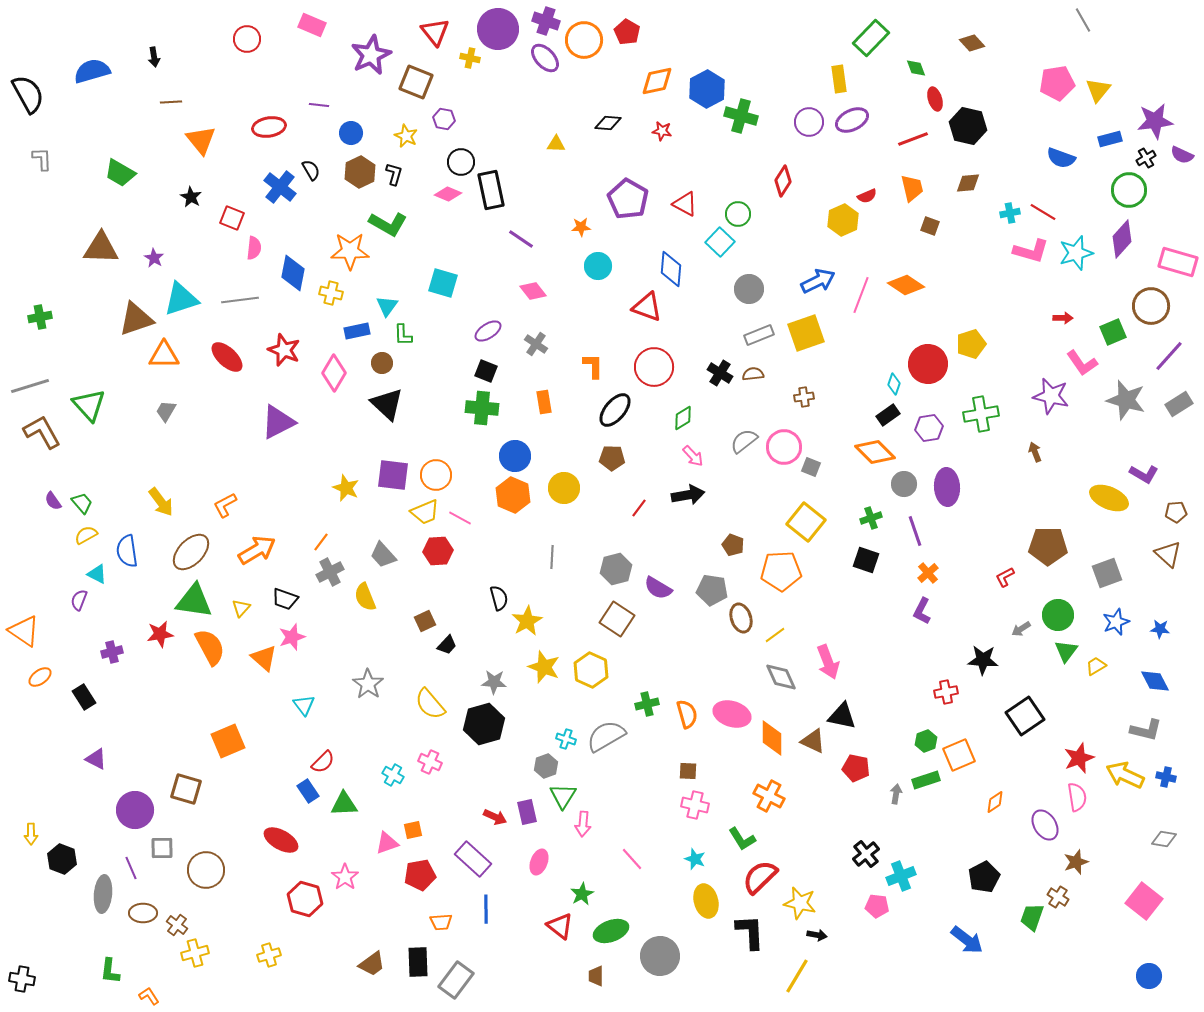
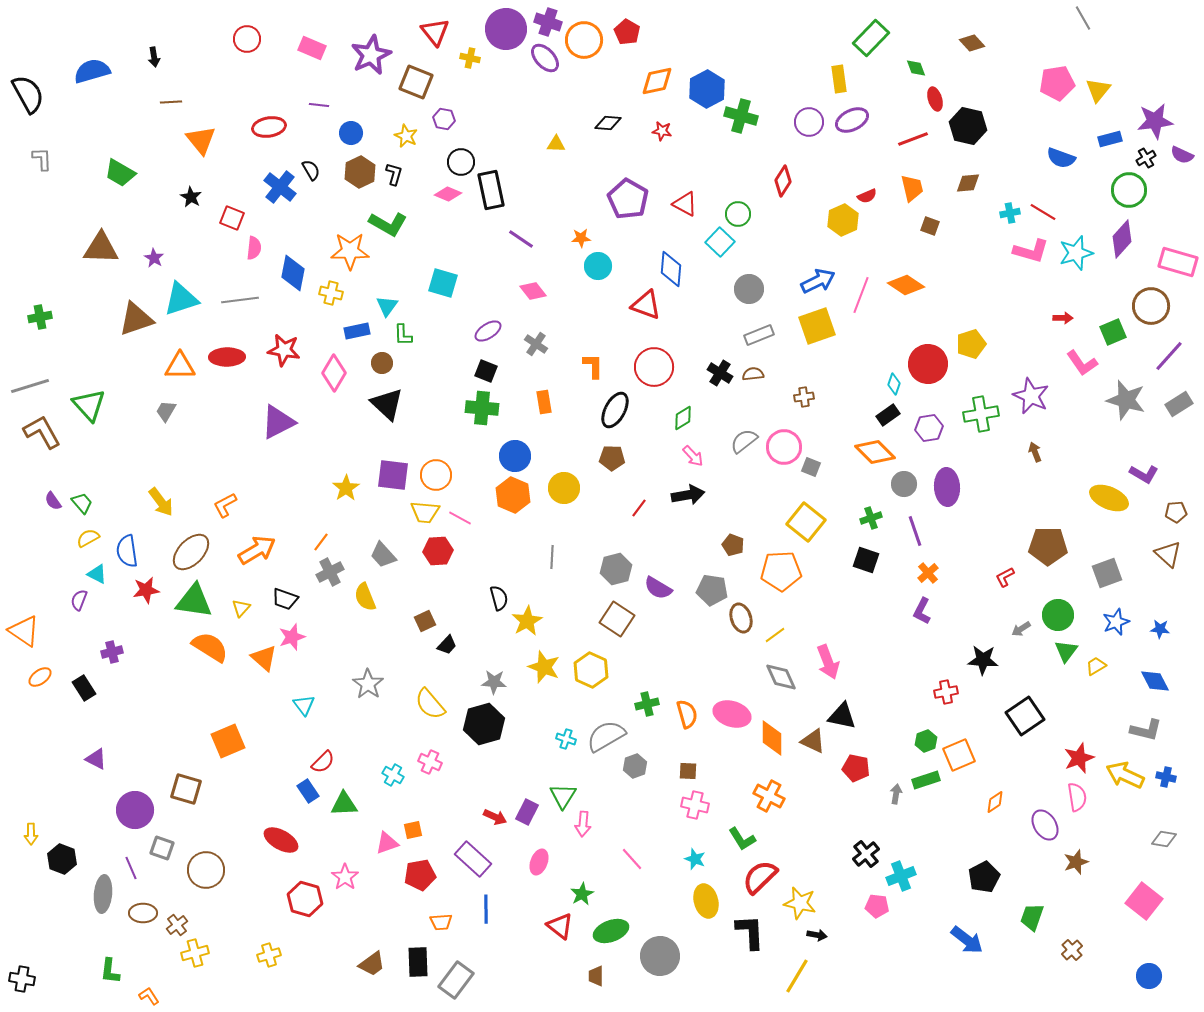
gray line at (1083, 20): moved 2 px up
purple cross at (546, 21): moved 2 px right, 1 px down
pink rectangle at (312, 25): moved 23 px down
purple circle at (498, 29): moved 8 px right
orange star at (581, 227): moved 11 px down
red triangle at (647, 307): moved 1 px left, 2 px up
yellow square at (806, 333): moved 11 px right, 7 px up
red star at (284, 350): rotated 12 degrees counterclockwise
orange triangle at (164, 355): moved 16 px right, 11 px down
red ellipse at (227, 357): rotated 44 degrees counterclockwise
purple star at (1051, 396): moved 20 px left; rotated 12 degrees clockwise
black ellipse at (615, 410): rotated 12 degrees counterclockwise
yellow star at (346, 488): rotated 16 degrees clockwise
yellow trapezoid at (425, 512): rotated 28 degrees clockwise
yellow semicircle at (86, 535): moved 2 px right, 3 px down
red star at (160, 634): moved 14 px left, 44 px up
orange semicircle at (210, 647): rotated 30 degrees counterclockwise
black rectangle at (84, 697): moved 9 px up
gray hexagon at (546, 766): moved 89 px right
purple rectangle at (527, 812): rotated 40 degrees clockwise
gray square at (162, 848): rotated 20 degrees clockwise
brown cross at (1058, 897): moved 14 px right, 53 px down; rotated 15 degrees clockwise
brown cross at (177, 925): rotated 15 degrees clockwise
